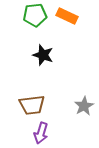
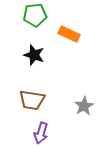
orange rectangle: moved 2 px right, 18 px down
black star: moved 9 px left
brown trapezoid: moved 5 px up; rotated 16 degrees clockwise
